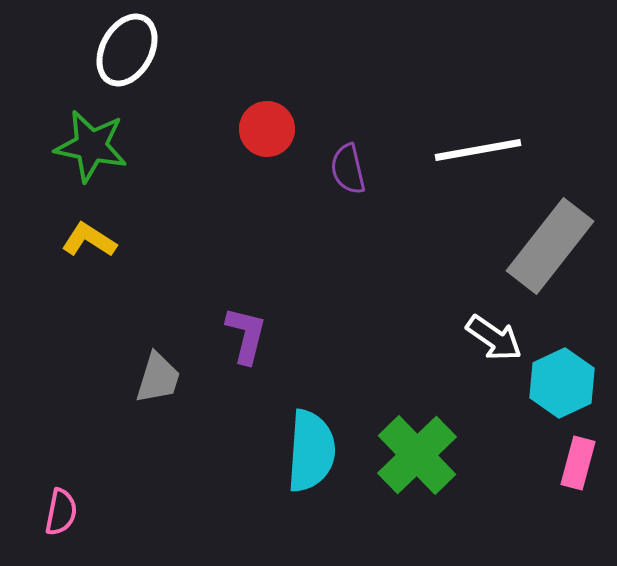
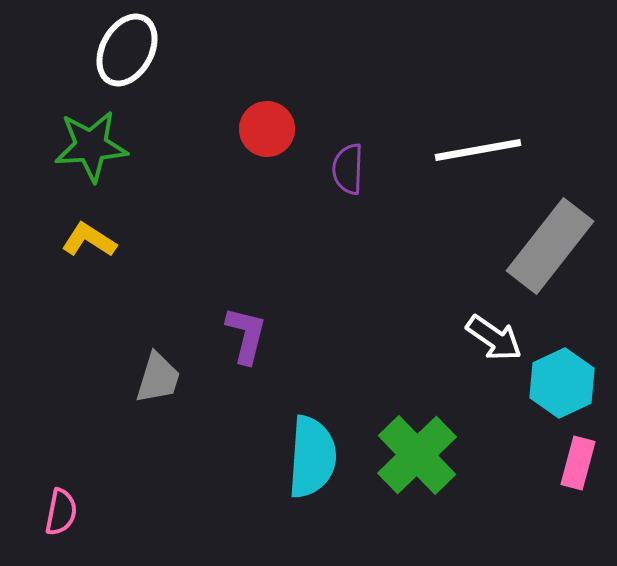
green star: rotated 16 degrees counterclockwise
purple semicircle: rotated 15 degrees clockwise
cyan semicircle: moved 1 px right, 6 px down
